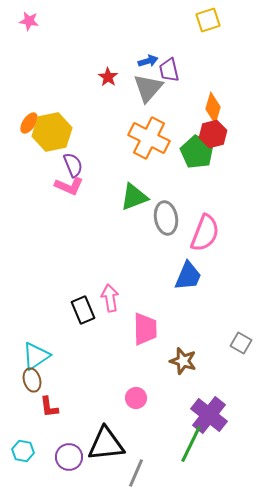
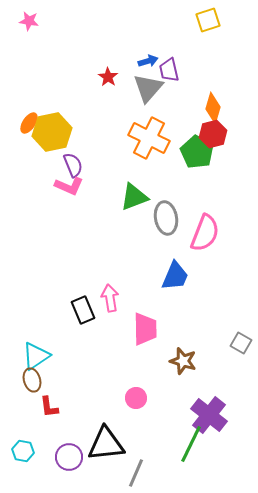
blue trapezoid: moved 13 px left
